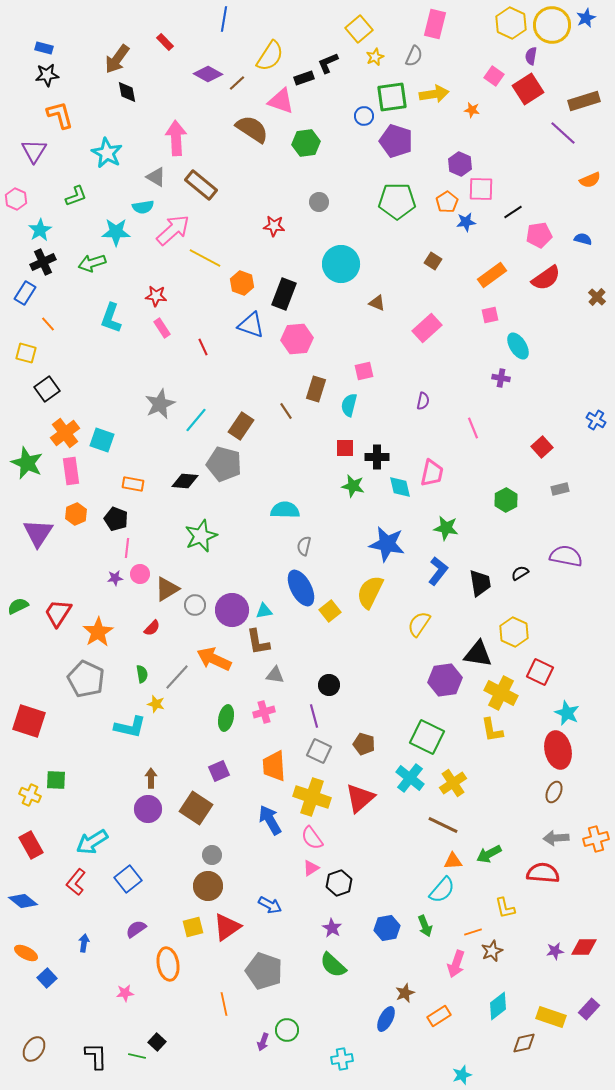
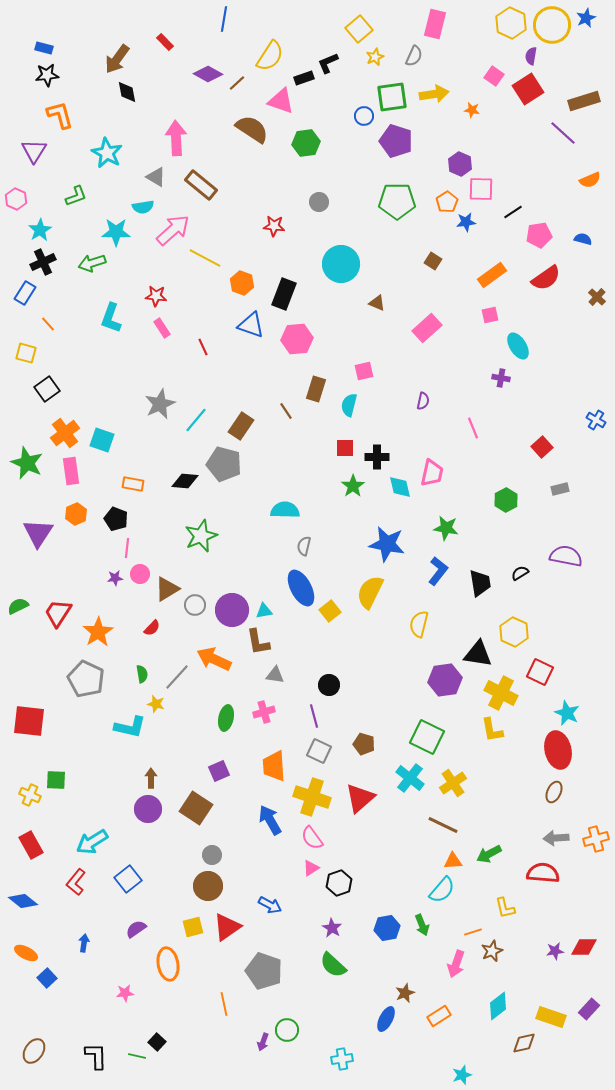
green star at (353, 486): rotated 25 degrees clockwise
yellow semicircle at (419, 624): rotated 20 degrees counterclockwise
red square at (29, 721): rotated 12 degrees counterclockwise
green arrow at (425, 926): moved 3 px left, 1 px up
brown ellipse at (34, 1049): moved 2 px down
